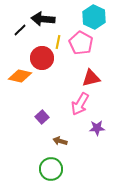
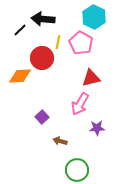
orange diamond: rotated 15 degrees counterclockwise
green circle: moved 26 px right, 1 px down
